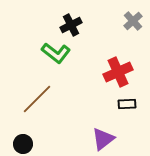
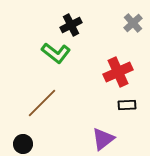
gray cross: moved 2 px down
brown line: moved 5 px right, 4 px down
black rectangle: moved 1 px down
